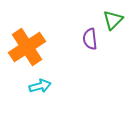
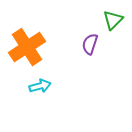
purple semicircle: moved 5 px down; rotated 25 degrees clockwise
